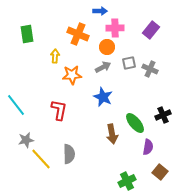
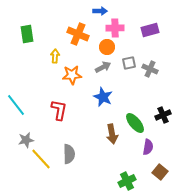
purple rectangle: moved 1 px left; rotated 36 degrees clockwise
